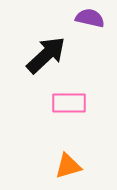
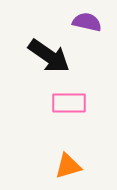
purple semicircle: moved 3 px left, 4 px down
black arrow: moved 3 px right, 1 px down; rotated 78 degrees clockwise
